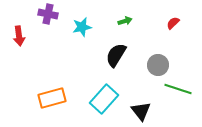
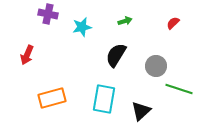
red arrow: moved 8 px right, 19 px down; rotated 30 degrees clockwise
gray circle: moved 2 px left, 1 px down
green line: moved 1 px right
cyan rectangle: rotated 32 degrees counterclockwise
black triangle: rotated 25 degrees clockwise
